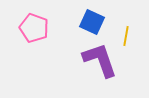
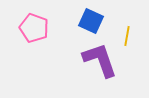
blue square: moved 1 px left, 1 px up
yellow line: moved 1 px right
